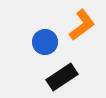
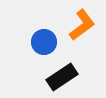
blue circle: moved 1 px left
